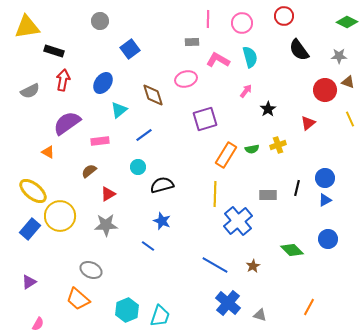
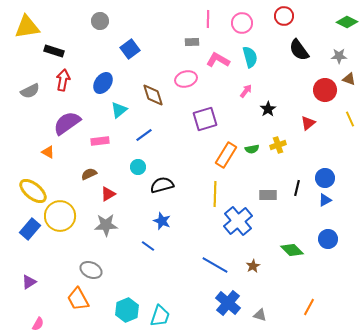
brown triangle at (348, 82): moved 1 px right, 3 px up
brown semicircle at (89, 171): moved 3 px down; rotated 14 degrees clockwise
orange trapezoid at (78, 299): rotated 20 degrees clockwise
